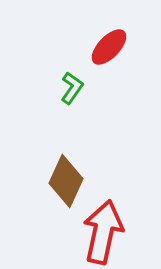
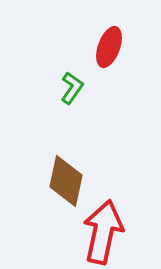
red ellipse: rotated 24 degrees counterclockwise
brown diamond: rotated 12 degrees counterclockwise
